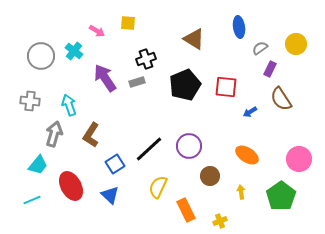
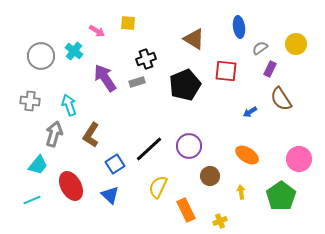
red square: moved 16 px up
